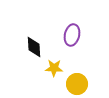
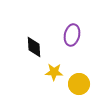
yellow star: moved 4 px down
yellow circle: moved 2 px right
